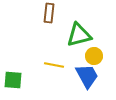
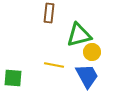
yellow circle: moved 2 px left, 4 px up
green square: moved 2 px up
